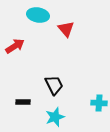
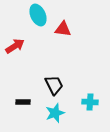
cyan ellipse: rotated 55 degrees clockwise
red triangle: moved 3 px left; rotated 42 degrees counterclockwise
cyan cross: moved 9 px left, 1 px up
cyan star: moved 4 px up
